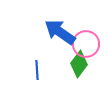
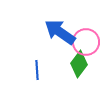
pink circle: moved 2 px up
